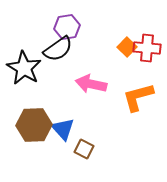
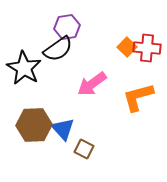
pink arrow: moved 1 px right; rotated 48 degrees counterclockwise
